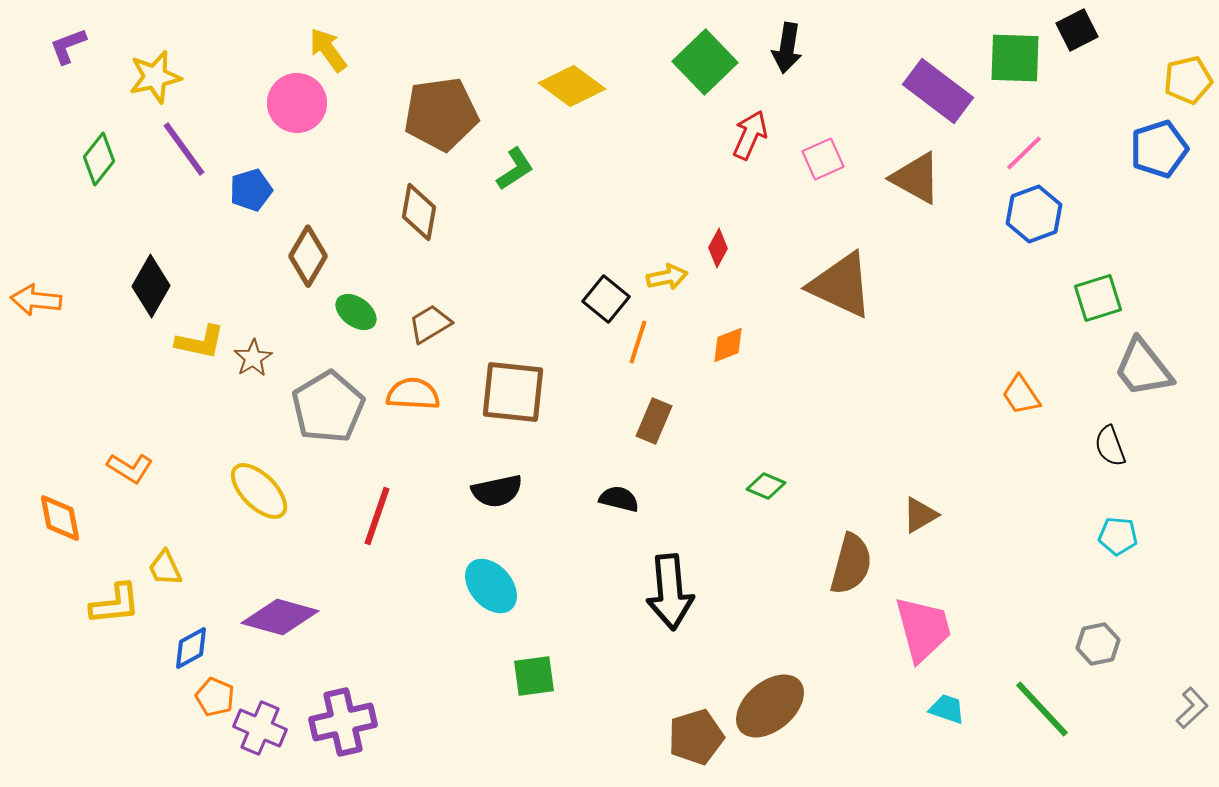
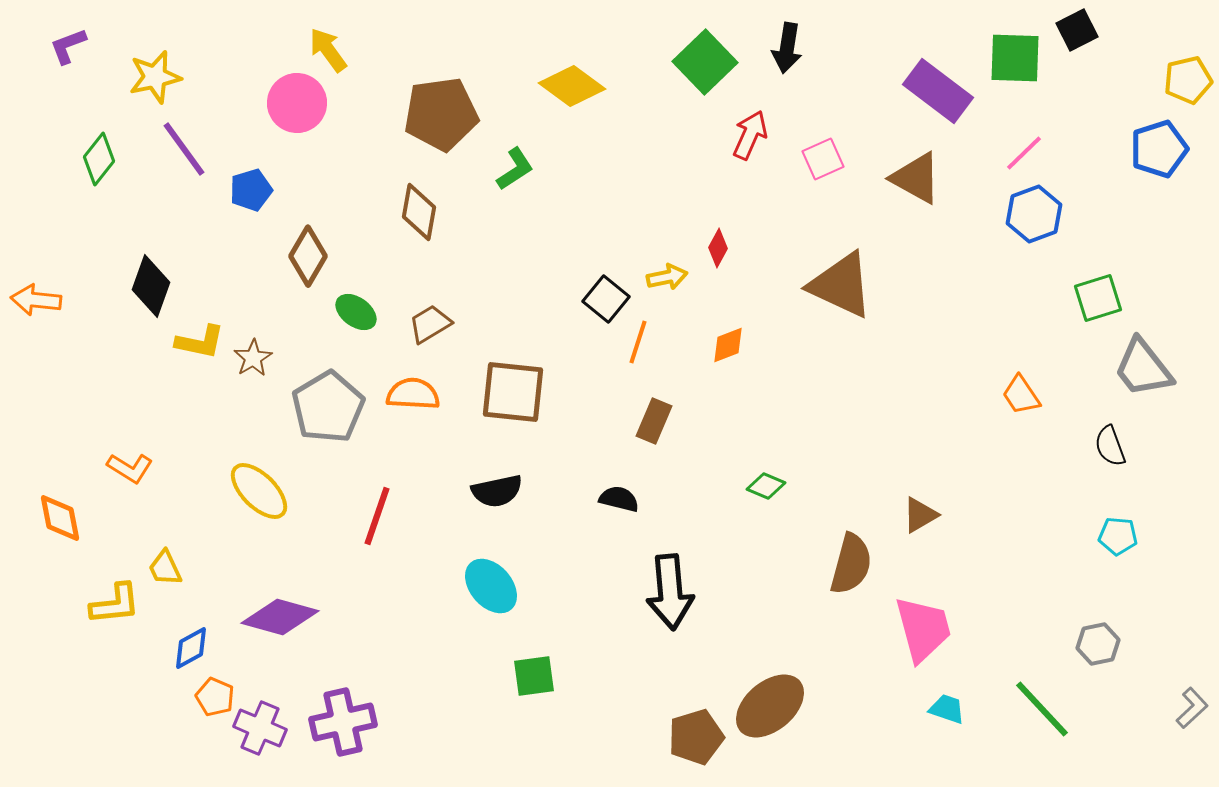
black diamond at (151, 286): rotated 10 degrees counterclockwise
